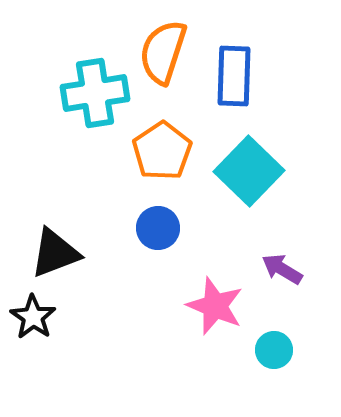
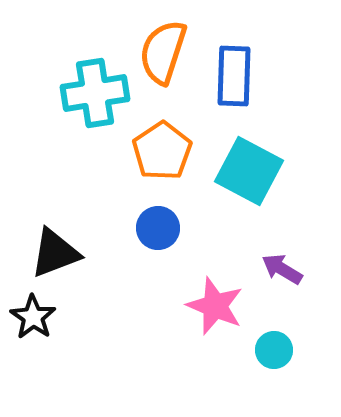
cyan square: rotated 16 degrees counterclockwise
